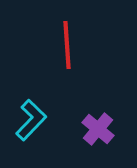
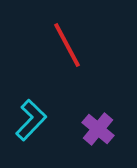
red line: rotated 24 degrees counterclockwise
